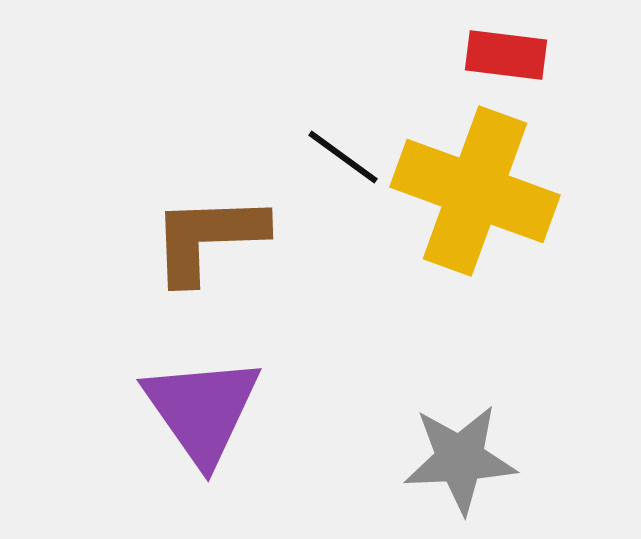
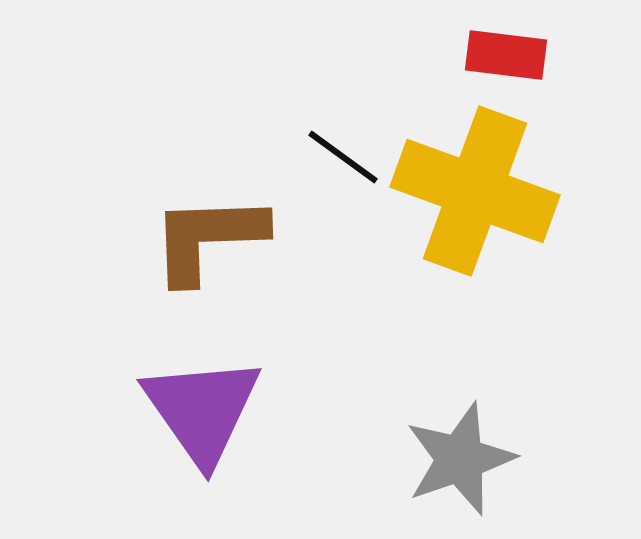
gray star: rotated 16 degrees counterclockwise
